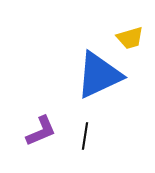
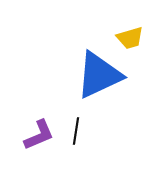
purple L-shape: moved 2 px left, 4 px down
black line: moved 9 px left, 5 px up
